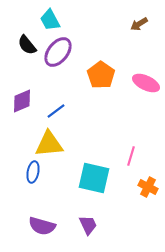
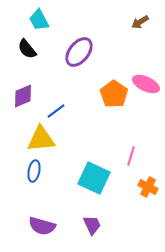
cyan trapezoid: moved 11 px left
brown arrow: moved 1 px right, 2 px up
black semicircle: moved 4 px down
purple ellipse: moved 21 px right
orange pentagon: moved 13 px right, 19 px down
pink ellipse: moved 1 px down
purple diamond: moved 1 px right, 5 px up
yellow triangle: moved 8 px left, 5 px up
blue ellipse: moved 1 px right, 1 px up
cyan square: rotated 12 degrees clockwise
purple trapezoid: moved 4 px right
